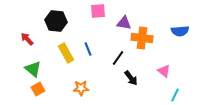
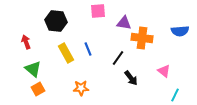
red arrow: moved 1 px left, 3 px down; rotated 24 degrees clockwise
